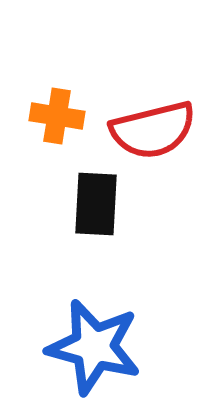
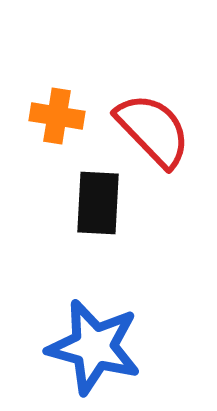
red semicircle: rotated 120 degrees counterclockwise
black rectangle: moved 2 px right, 1 px up
